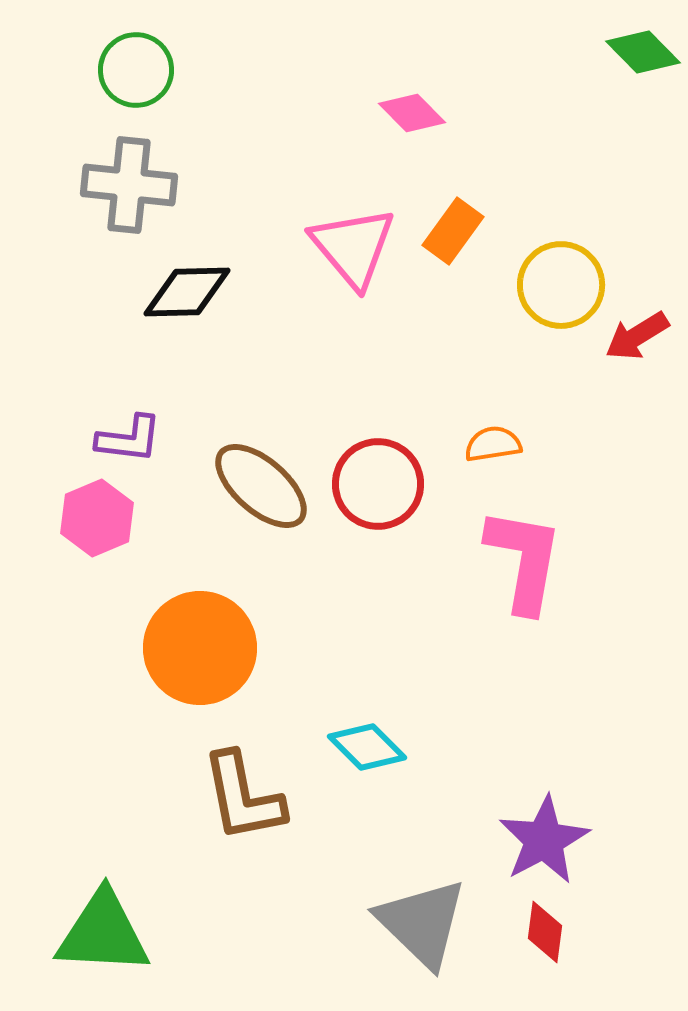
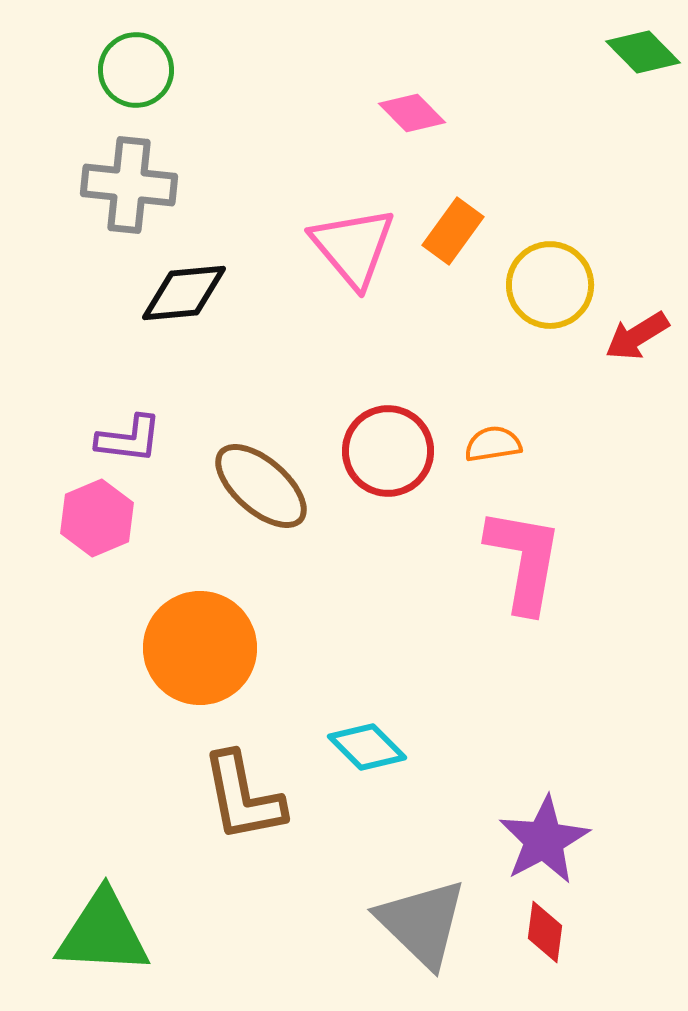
yellow circle: moved 11 px left
black diamond: moved 3 px left, 1 px down; rotated 4 degrees counterclockwise
red circle: moved 10 px right, 33 px up
